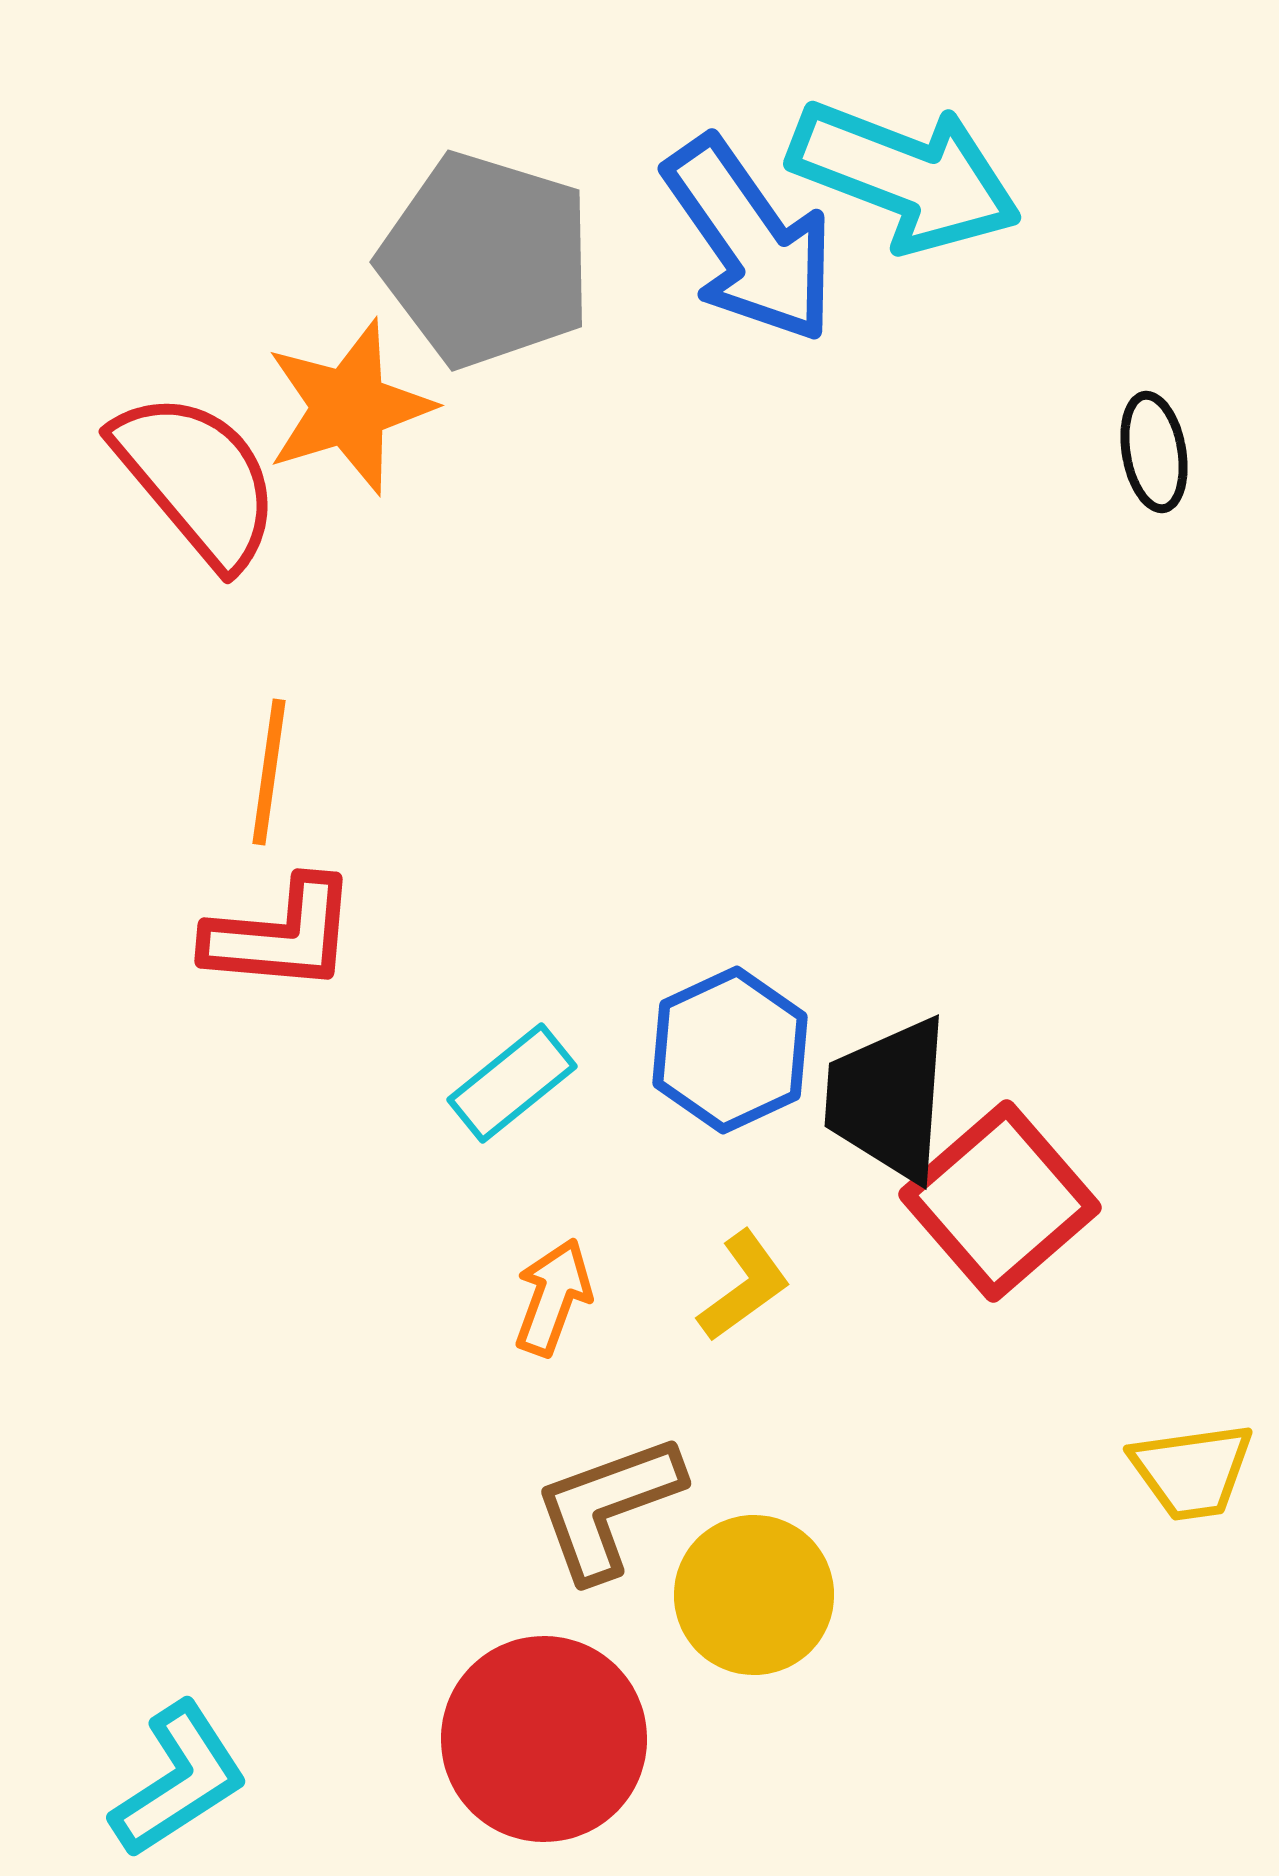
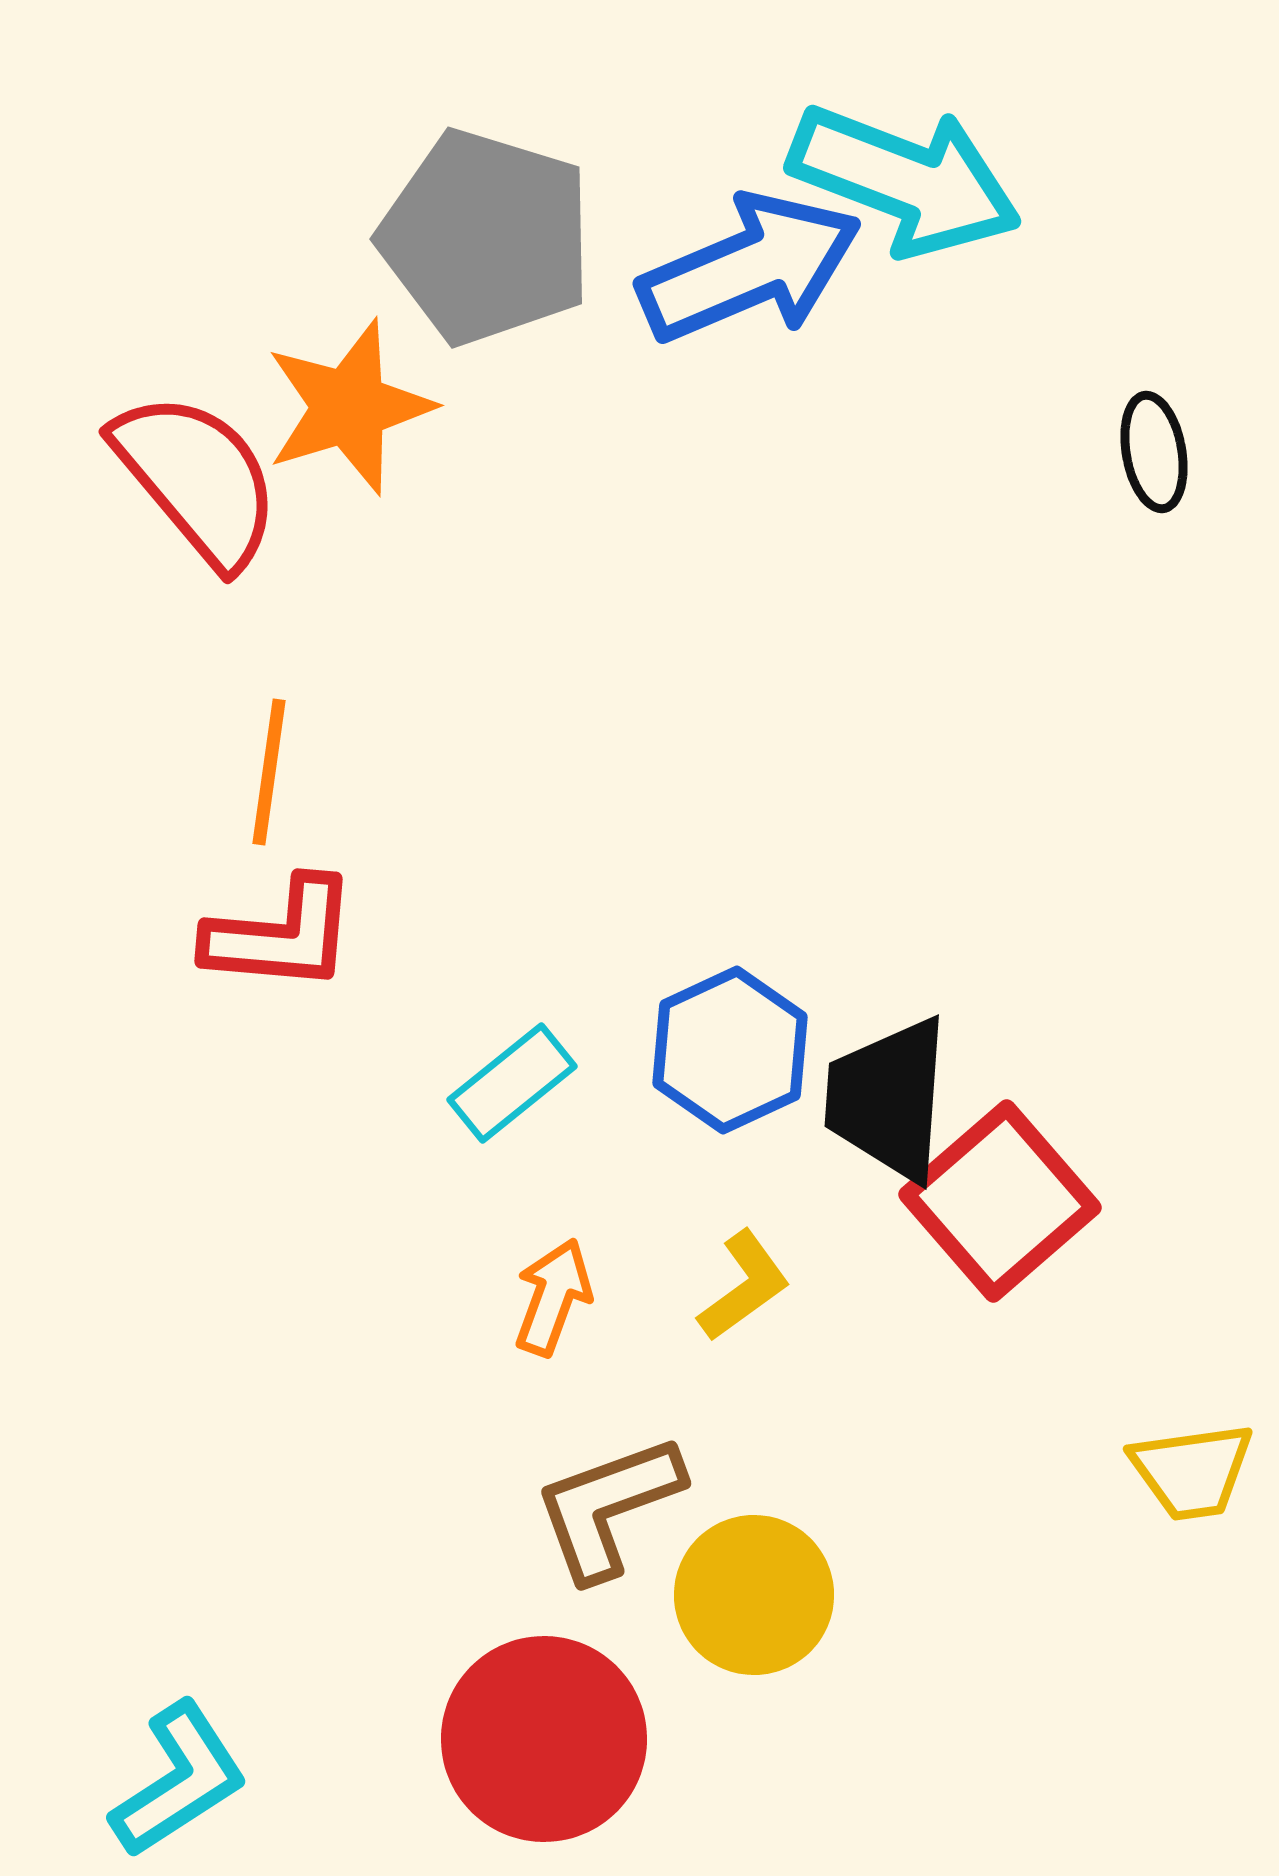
cyan arrow: moved 4 px down
blue arrow: moved 28 px down; rotated 78 degrees counterclockwise
gray pentagon: moved 23 px up
